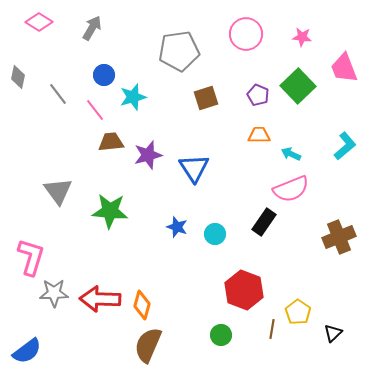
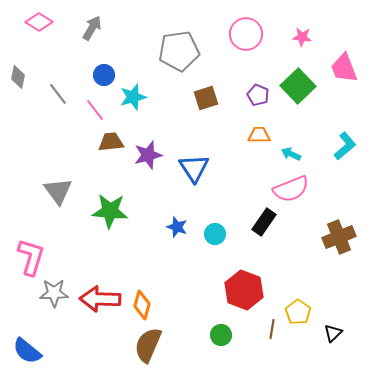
blue semicircle: rotated 76 degrees clockwise
